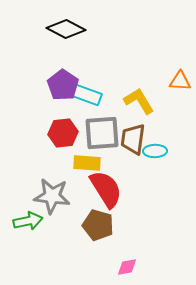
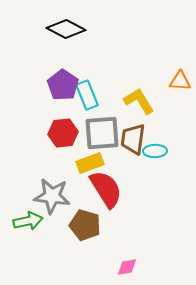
cyan rectangle: rotated 48 degrees clockwise
yellow rectangle: moved 3 px right; rotated 24 degrees counterclockwise
brown pentagon: moved 13 px left
